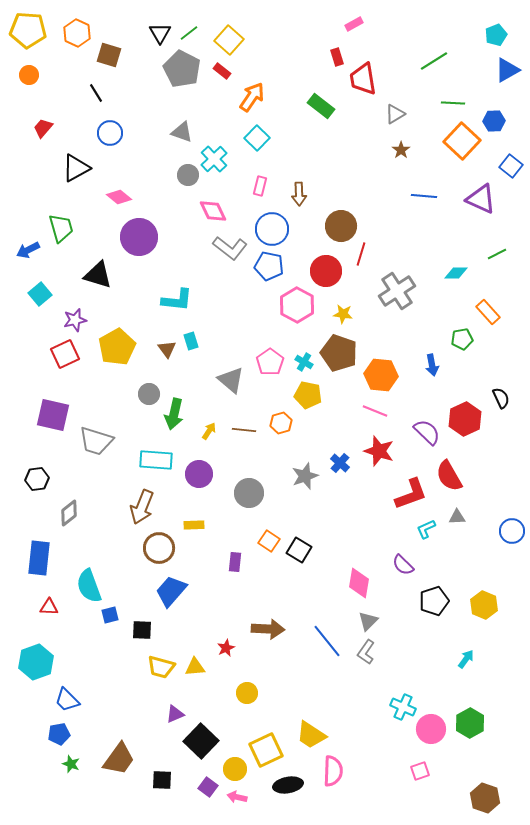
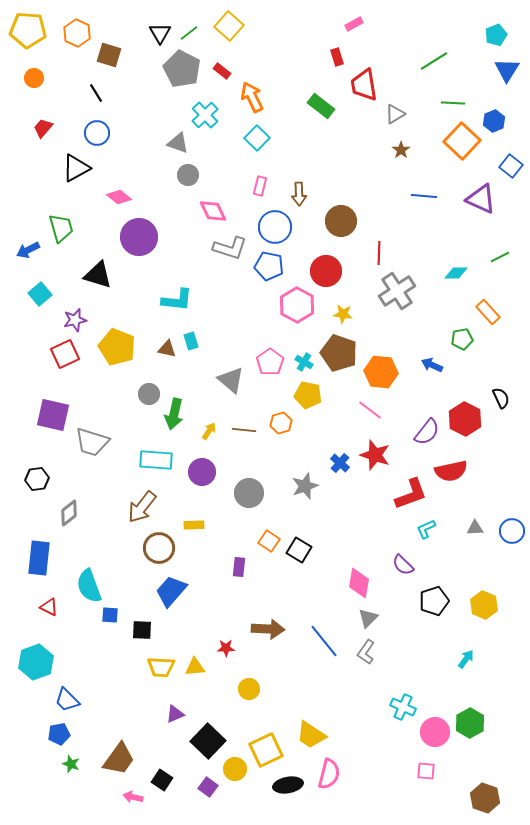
yellow square at (229, 40): moved 14 px up
blue triangle at (507, 70): rotated 28 degrees counterclockwise
orange circle at (29, 75): moved 5 px right, 3 px down
red trapezoid at (363, 79): moved 1 px right, 6 px down
orange arrow at (252, 97): rotated 60 degrees counterclockwise
blue hexagon at (494, 121): rotated 20 degrees counterclockwise
gray triangle at (182, 132): moved 4 px left, 11 px down
blue circle at (110, 133): moved 13 px left
cyan cross at (214, 159): moved 9 px left, 44 px up
brown circle at (341, 226): moved 5 px up
blue circle at (272, 229): moved 3 px right, 2 px up
gray L-shape at (230, 248): rotated 20 degrees counterclockwise
red line at (361, 254): moved 18 px right, 1 px up; rotated 15 degrees counterclockwise
green line at (497, 254): moved 3 px right, 3 px down
yellow pentagon at (117, 347): rotated 21 degrees counterclockwise
brown triangle at (167, 349): rotated 42 degrees counterclockwise
blue arrow at (432, 365): rotated 125 degrees clockwise
orange hexagon at (381, 375): moved 3 px up
pink line at (375, 411): moved 5 px left, 1 px up; rotated 15 degrees clockwise
red hexagon at (465, 419): rotated 8 degrees counterclockwise
purple semicircle at (427, 432): rotated 84 degrees clockwise
gray trapezoid at (96, 441): moved 4 px left, 1 px down
red star at (379, 451): moved 4 px left, 4 px down
purple circle at (199, 474): moved 3 px right, 2 px up
gray star at (305, 476): moved 10 px down
red semicircle at (449, 476): moved 2 px right, 5 px up; rotated 72 degrees counterclockwise
brown arrow at (142, 507): rotated 16 degrees clockwise
gray triangle at (457, 517): moved 18 px right, 11 px down
purple rectangle at (235, 562): moved 4 px right, 5 px down
red triangle at (49, 607): rotated 24 degrees clockwise
blue square at (110, 615): rotated 18 degrees clockwise
gray triangle at (368, 621): moved 3 px up
blue line at (327, 641): moved 3 px left
red star at (226, 648): rotated 24 degrees clockwise
yellow trapezoid at (161, 667): rotated 12 degrees counterclockwise
yellow circle at (247, 693): moved 2 px right, 4 px up
pink circle at (431, 729): moved 4 px right, 3 px down
black square at (201, 741): moved 7 px right
pink semicircle at (333, 771): moved 4 px left, 3 px down; rotated 12 degrees clockwise
pink square at (420, 771): moved 6 px right; rotated 24 degrees clockwise
black square at (162, 780): rotated 30 degrees clockwise
pink arrow at (237, 797): moved 104 px left
